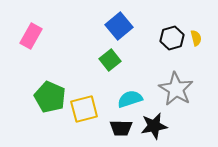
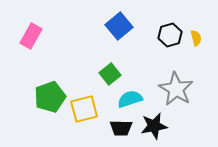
black hexagon: moved 2 px left, 3 px up
green square: moved 14 px down
green pentagon: rotated 28 degrees clockwise
